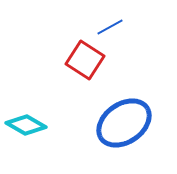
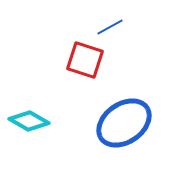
red square: rotated 15 degrees counterclockwise
cyan diamond: moved 3 px right, 4 px up
